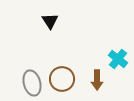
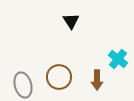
black triangle: moved 21 px right
brown circle: moved 3 px left, 2 px up
gray ellipse: moved 9 px left, 2 px down
